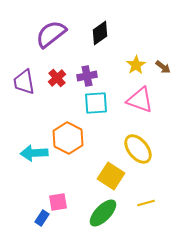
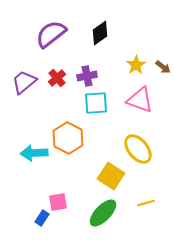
purple trapezoid: rotated 60 degrees clockwise
